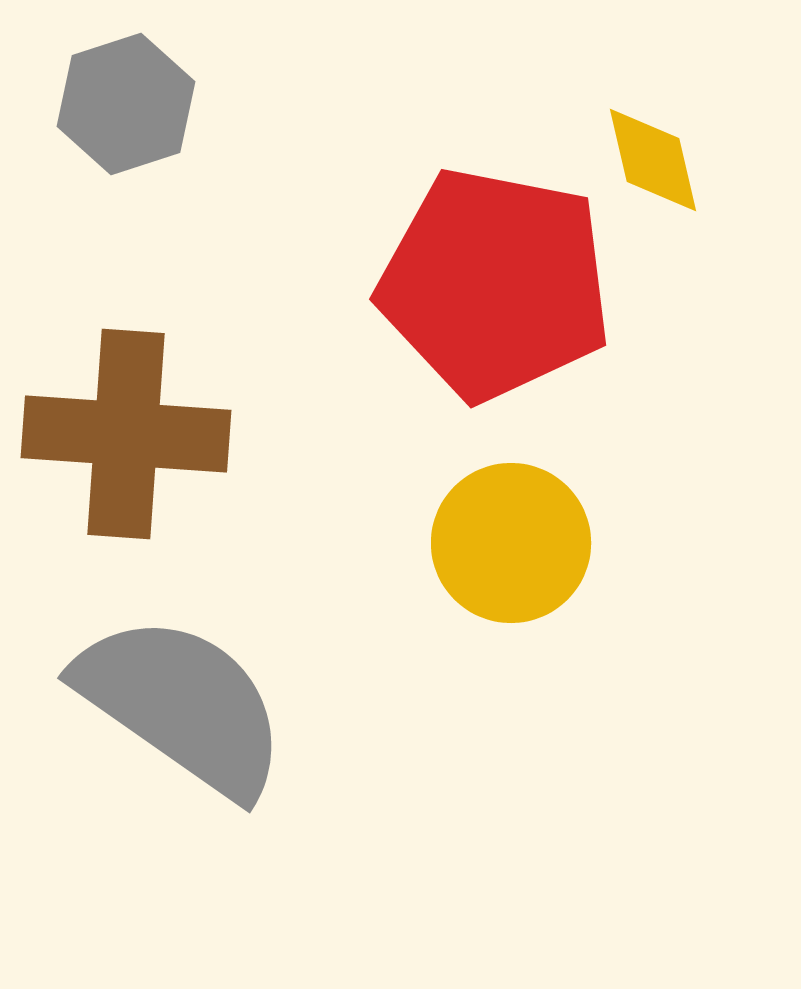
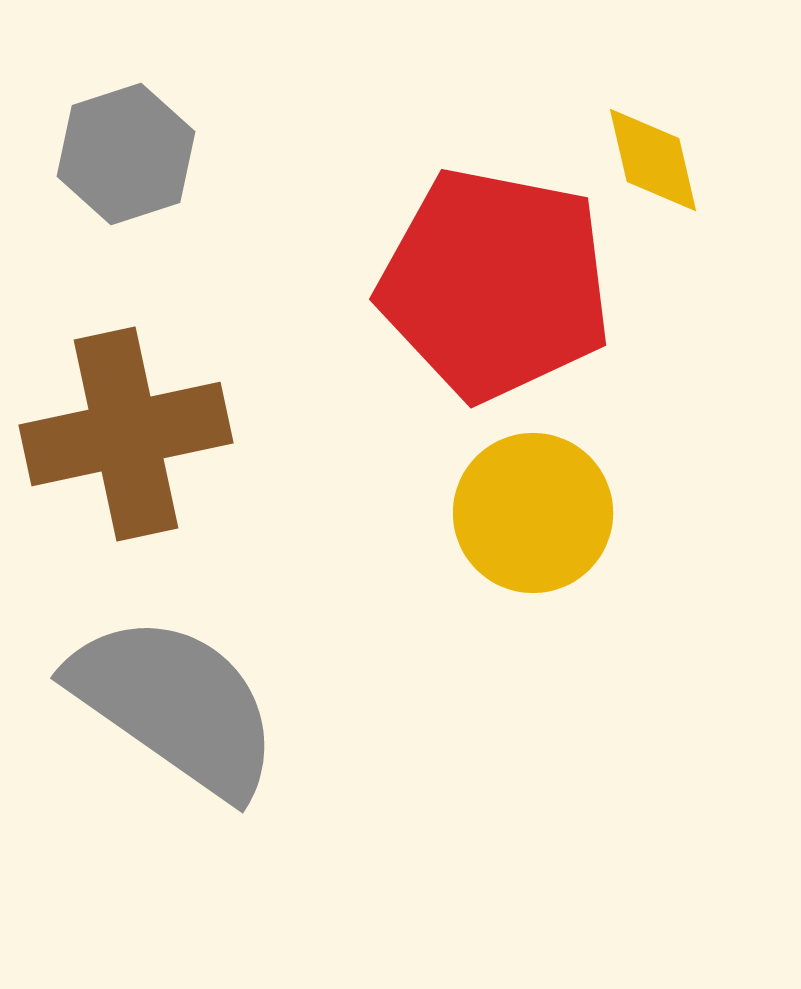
gray hexagon: moved 50 px down
brown cross: rotated 16 degrees counterclockwise
yellow circle: moved 22 px right, 30 px up
gray semicircle: moved 7 px left
